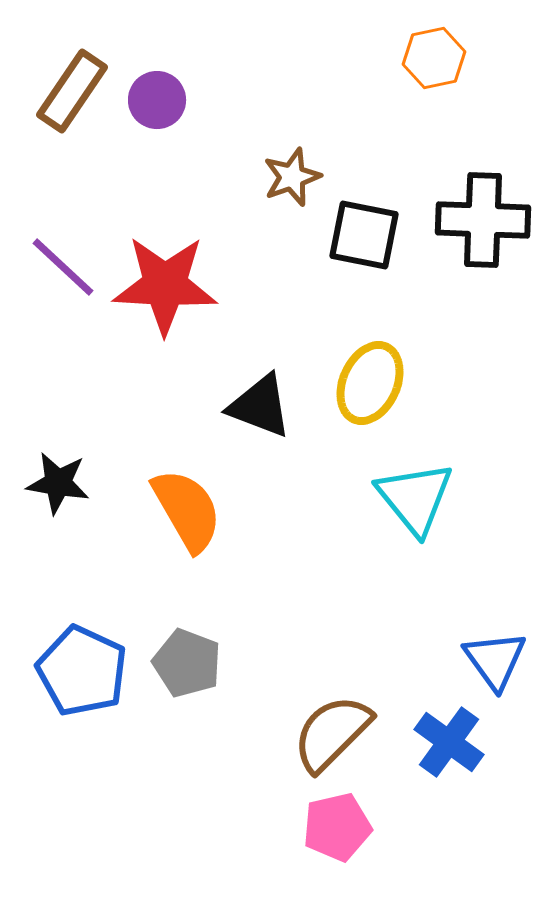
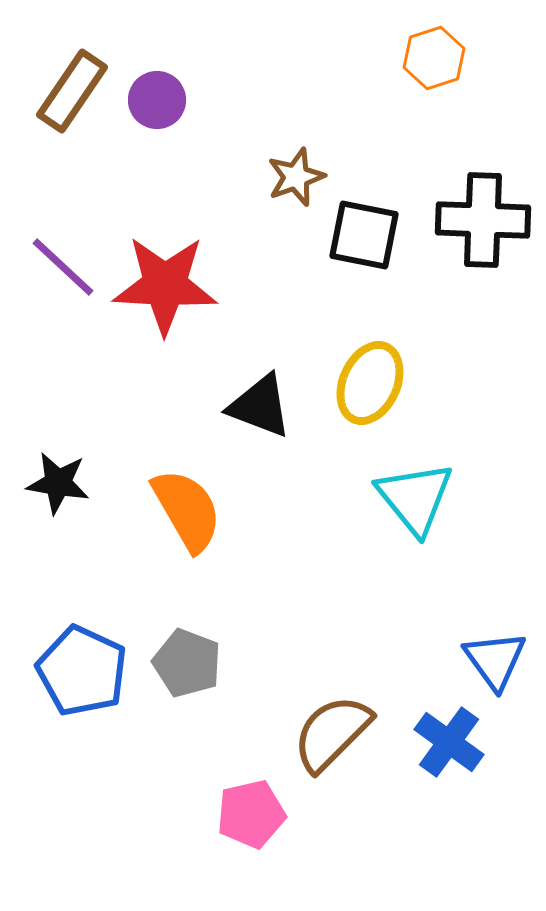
orange hexagon: rotated 6 degrees counterclockwise
brown star: moved 4 px right
pink pentagon: moved 86 px left, 13 px up
